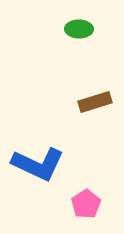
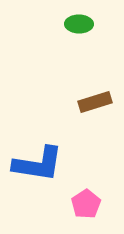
green ellipse: moved 5 px up
blue L-shape: rotated 16 degrees counterclockwise
